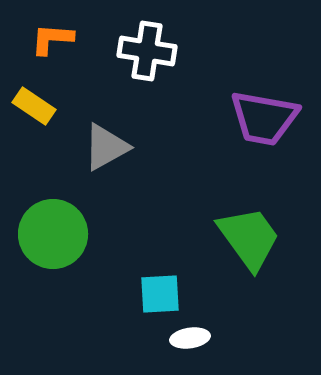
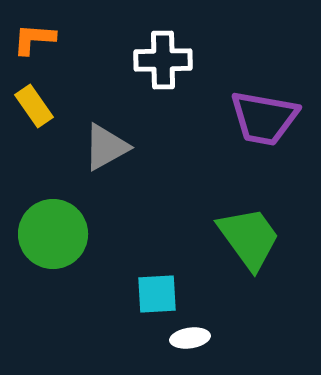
orange L-shape: moved 18 px left
white cross: moved 16 px right, 9 px down; rotated 10 degrees counterclockwise
yellow rectangle: rotated 21 degrees clockwise
cyan square: moved 3 px left
